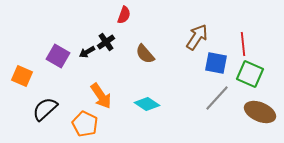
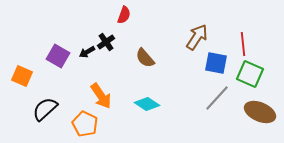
brown semicircle: moved 4 px down
